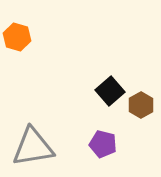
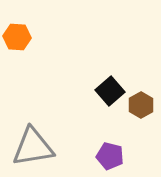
orange hexagon: rotated 12 degrees counterclockwise
purple pentagon: moved 7 px right, 12 px down
